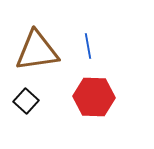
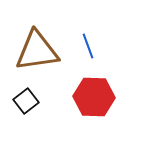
blue line: rotated 10 degrees counterclockwise
black square: rotated 10 degrees clockwise
